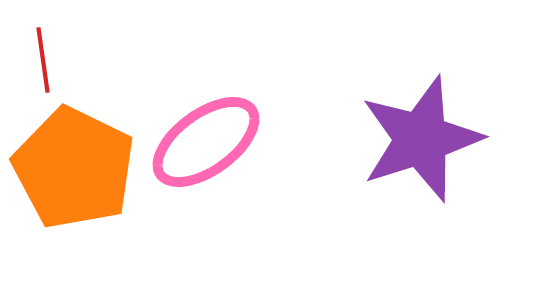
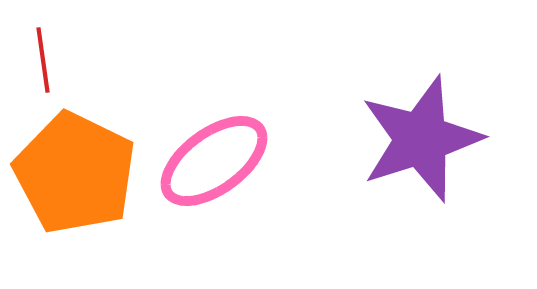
pink ellipse: moved 8 px right, 19 px down
orange pentagon: moved 1 px right, 5 px down
